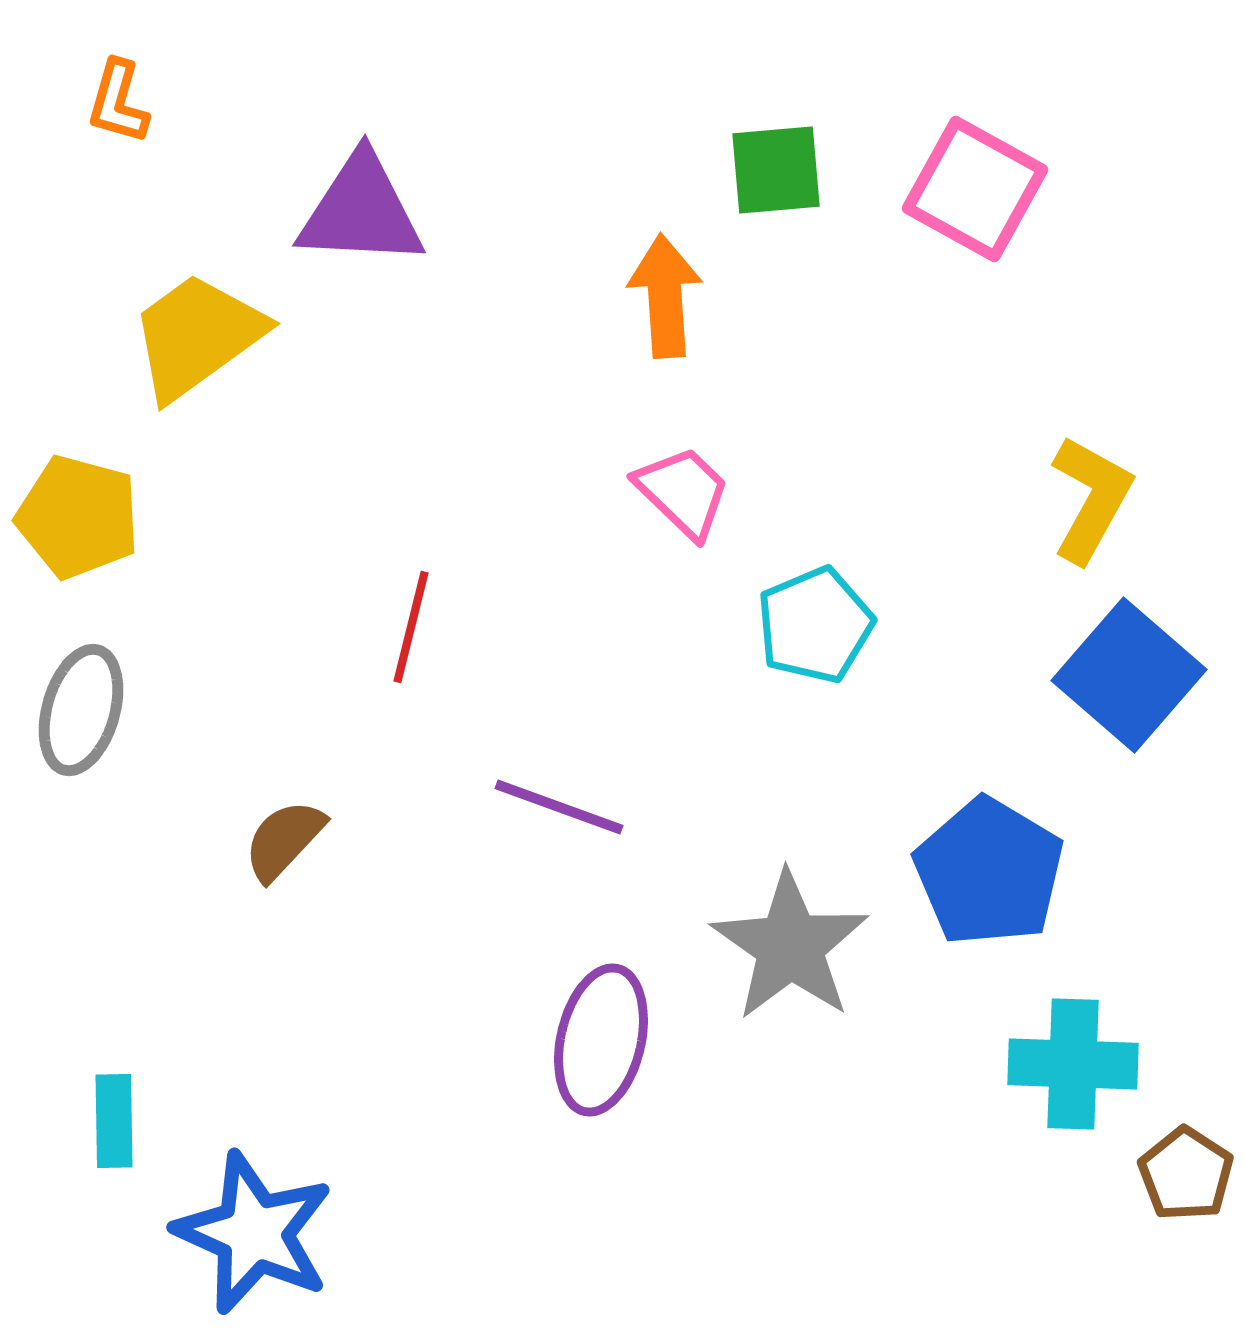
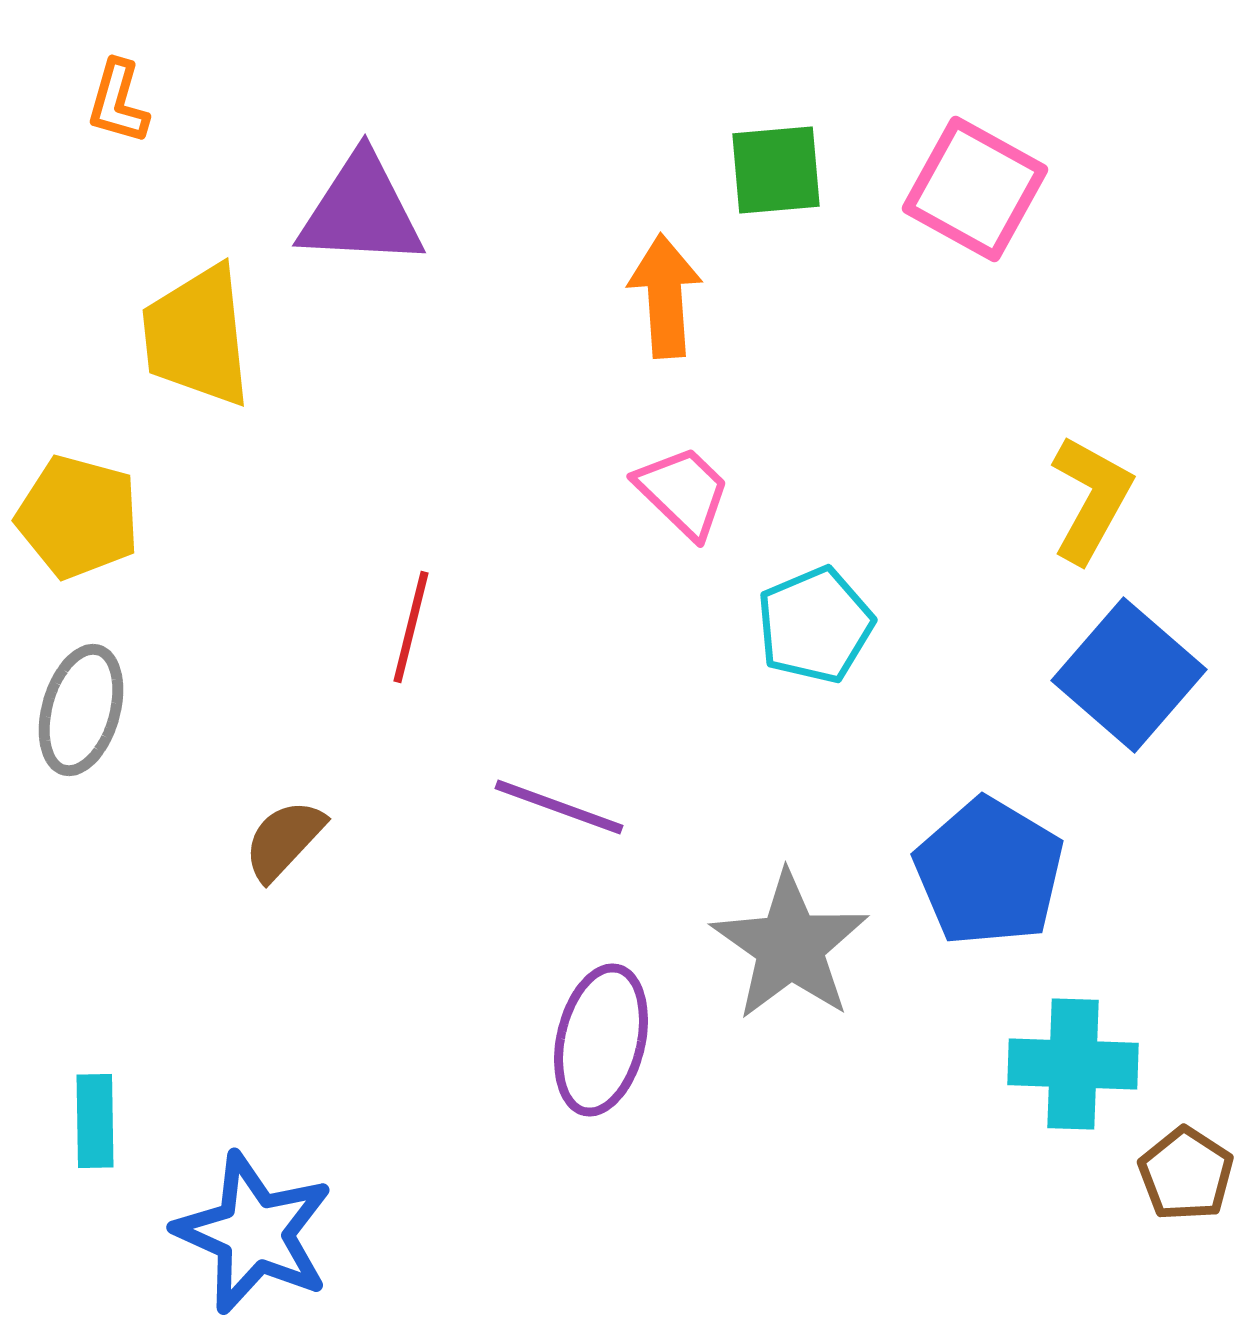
yellow trapezoid: rotated 60 degrees counterclockwise
cyan rectangle: moved 19 px left
